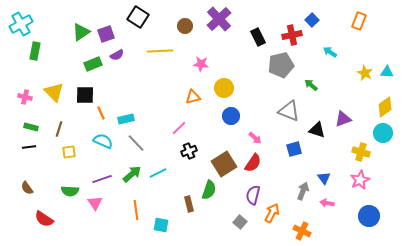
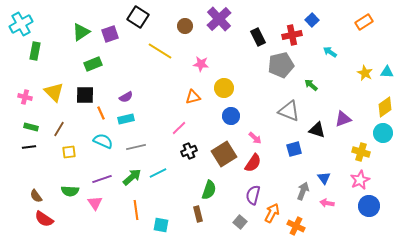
orange rectangle at (359, 21): moved 5 px right, 1 px down; rotated 36 degrees clockwise
purple square at (106, 34): moved 4 px right
yellow line at (160, 51): rotated 35 degrees clockwise
purple semicircle at (117, 55): moved 9 px right, 42 px down
brown line at (59, 129): rotated 14 degrees clockwise
gray line at (136, 143): moved 4 px down; rotated 60 degrees counterclockwise
brown square at (224, 164): moved 10 px up
green arrow at (132, 174): moved 3 px down
brown semicircle at (27, 188): moved 9 px right, 8 px down
brown rectangle at (189, 204): moved 9 px right, 10 px down
blue circle at (369, 216): moved 10 px up
orange cross at (302, 231): moved 6 px left, 5 px up
